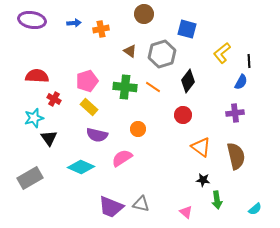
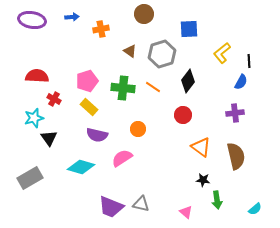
blue arrow: moved 2 px left, 6 px up
blue square: moved 2 px right; rotated 18 degrees counterclockwise
green cross: moved 2 px left, 1 px down
cyan diamond: rotated 8 degrees counterclockwise
